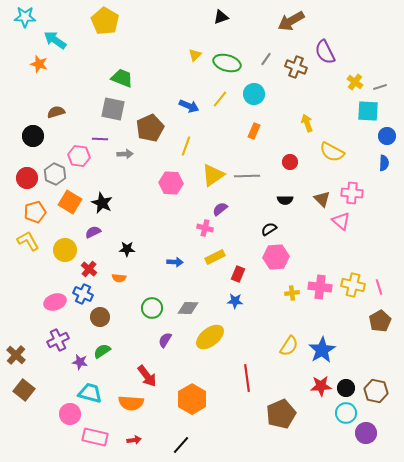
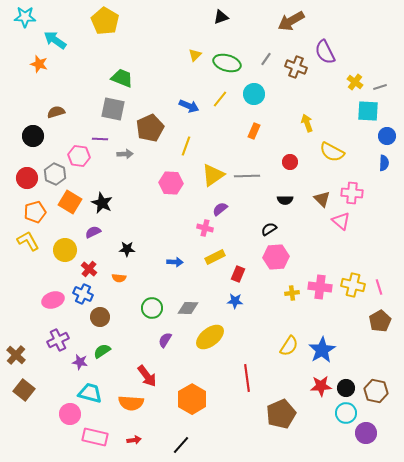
pink ellipse at (55, 302): moved 2 px left, 2 px up
